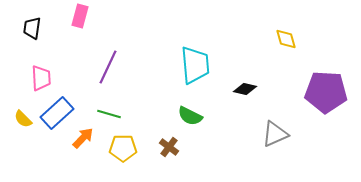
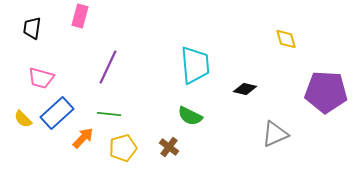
pink trapezoid: rotated 108 degrees clockwise
green line: rotated 10 degrees counterclockwise
yellow pentagon: rotated 16 degrees counterclockwise
